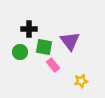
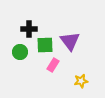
green square: moved 1 px right, 2 px up; rotated 12 degrees counterclockwise
pink rectangle: rotated 72 degrees clockwise
